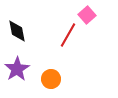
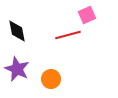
pink square: rotated 18 degrees clockwise
red line: rotated 45 degrees clockwise
purple star: rotated 15 degrees counterclockwise
